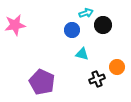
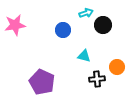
blue circle: moved 9 px left
cyan triangle: moved 2 px right, 2 px down
black cross: rotated 14 degrees clockwise
